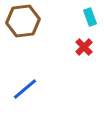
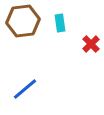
cyan rectangle: moved 30 px left, 6 px down; rotated 12 degrees clockwise
red cross: moved 7 px right, 3 px up
